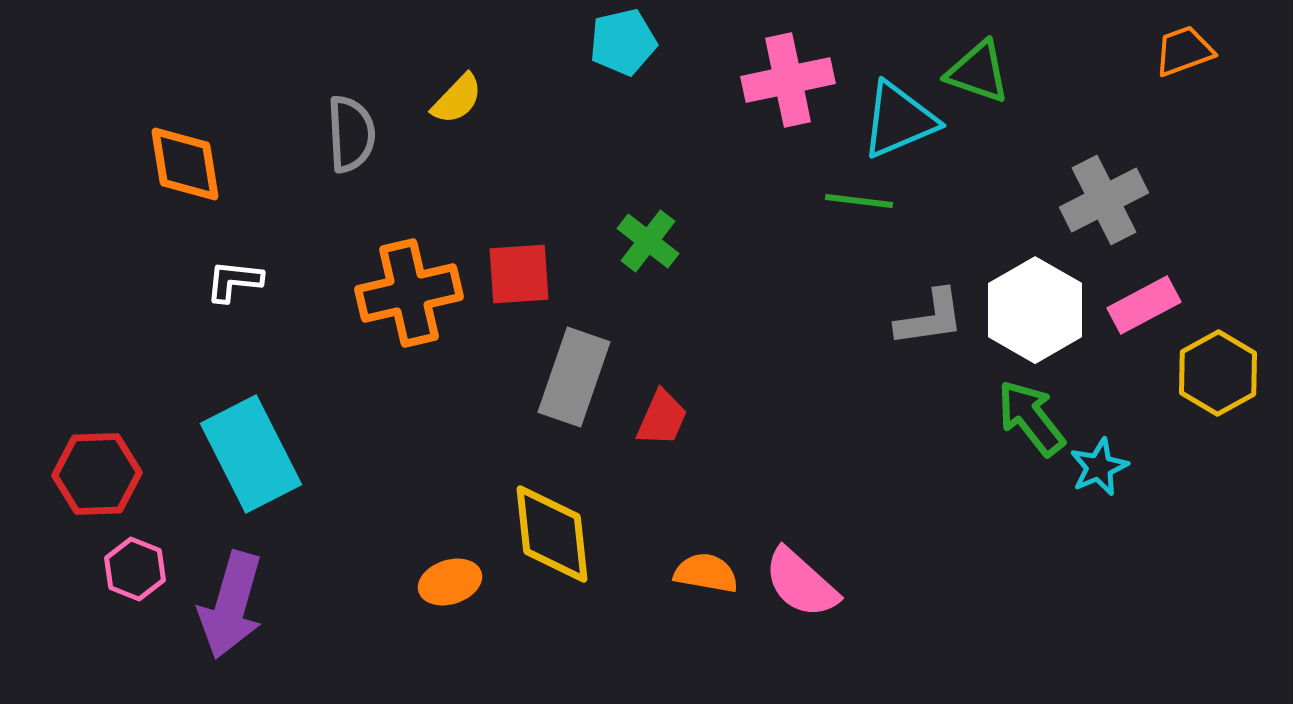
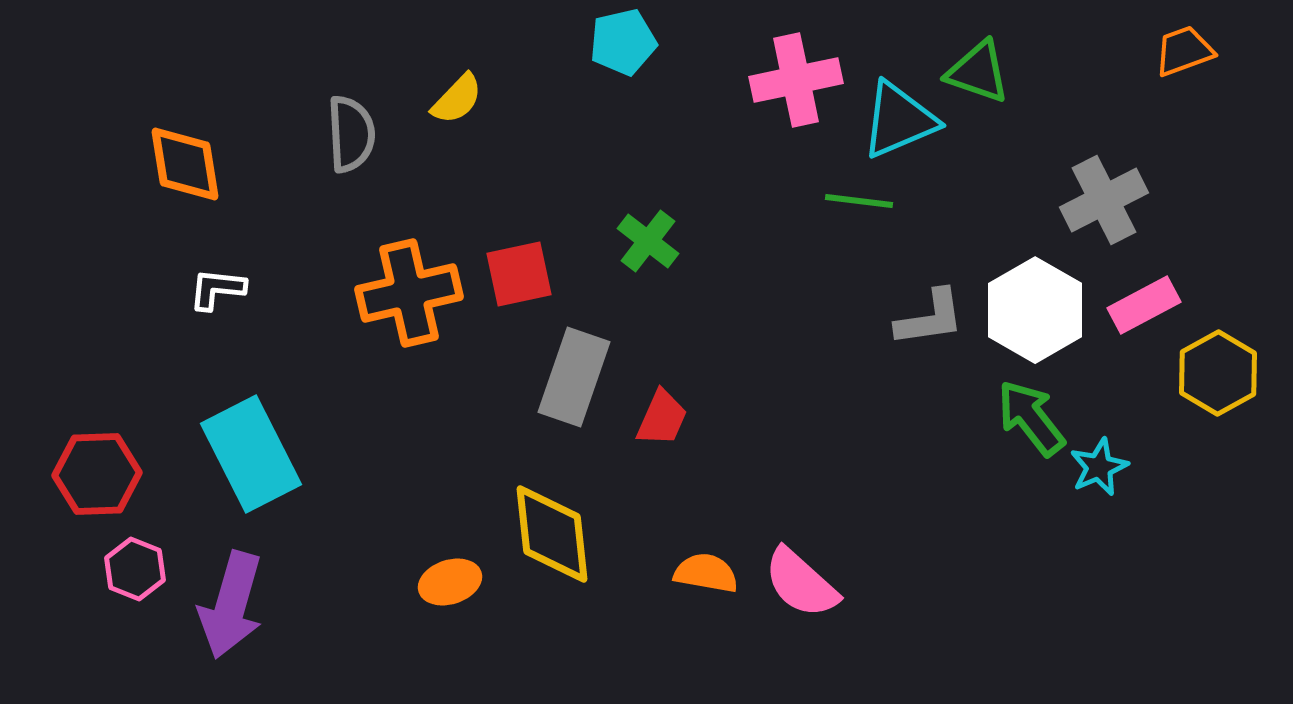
pink cross: moved 8 px right
red square: rotated 8 degrees counterclockwise
white L-shape: moved 17 px left, 8 px down
